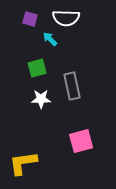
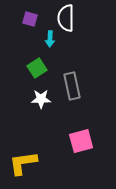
white semicircle: rotated 88 degrees clockwise
cyan arrow: rotated 133 degrees counterclockwise
green square: rotated 18 degrees counterclockwise
